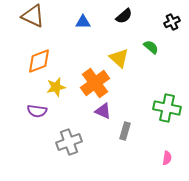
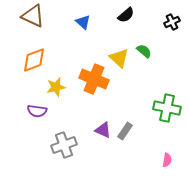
black semicircle: moved 2 px right, 1 px up
blue triangle: rotated 42 degrees clockwise
green semicircle: moved 7 px left, 4 px down
orange diamond: moved 5 px left, 1 px up
orange cross: moved 1 px left, 4 px up; rotated 32 degrees counterclockwise
purple triangle: moved 19 px down
gray rectangle: rotated 18 degrees clockwise
gray cross: moved 5 px left, 3 px down
pink semicircle: moved 2 px down
